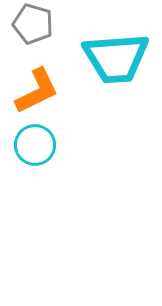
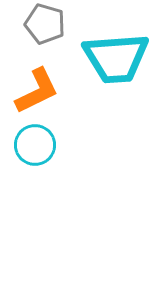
gray pentagon: moved 12 px right
